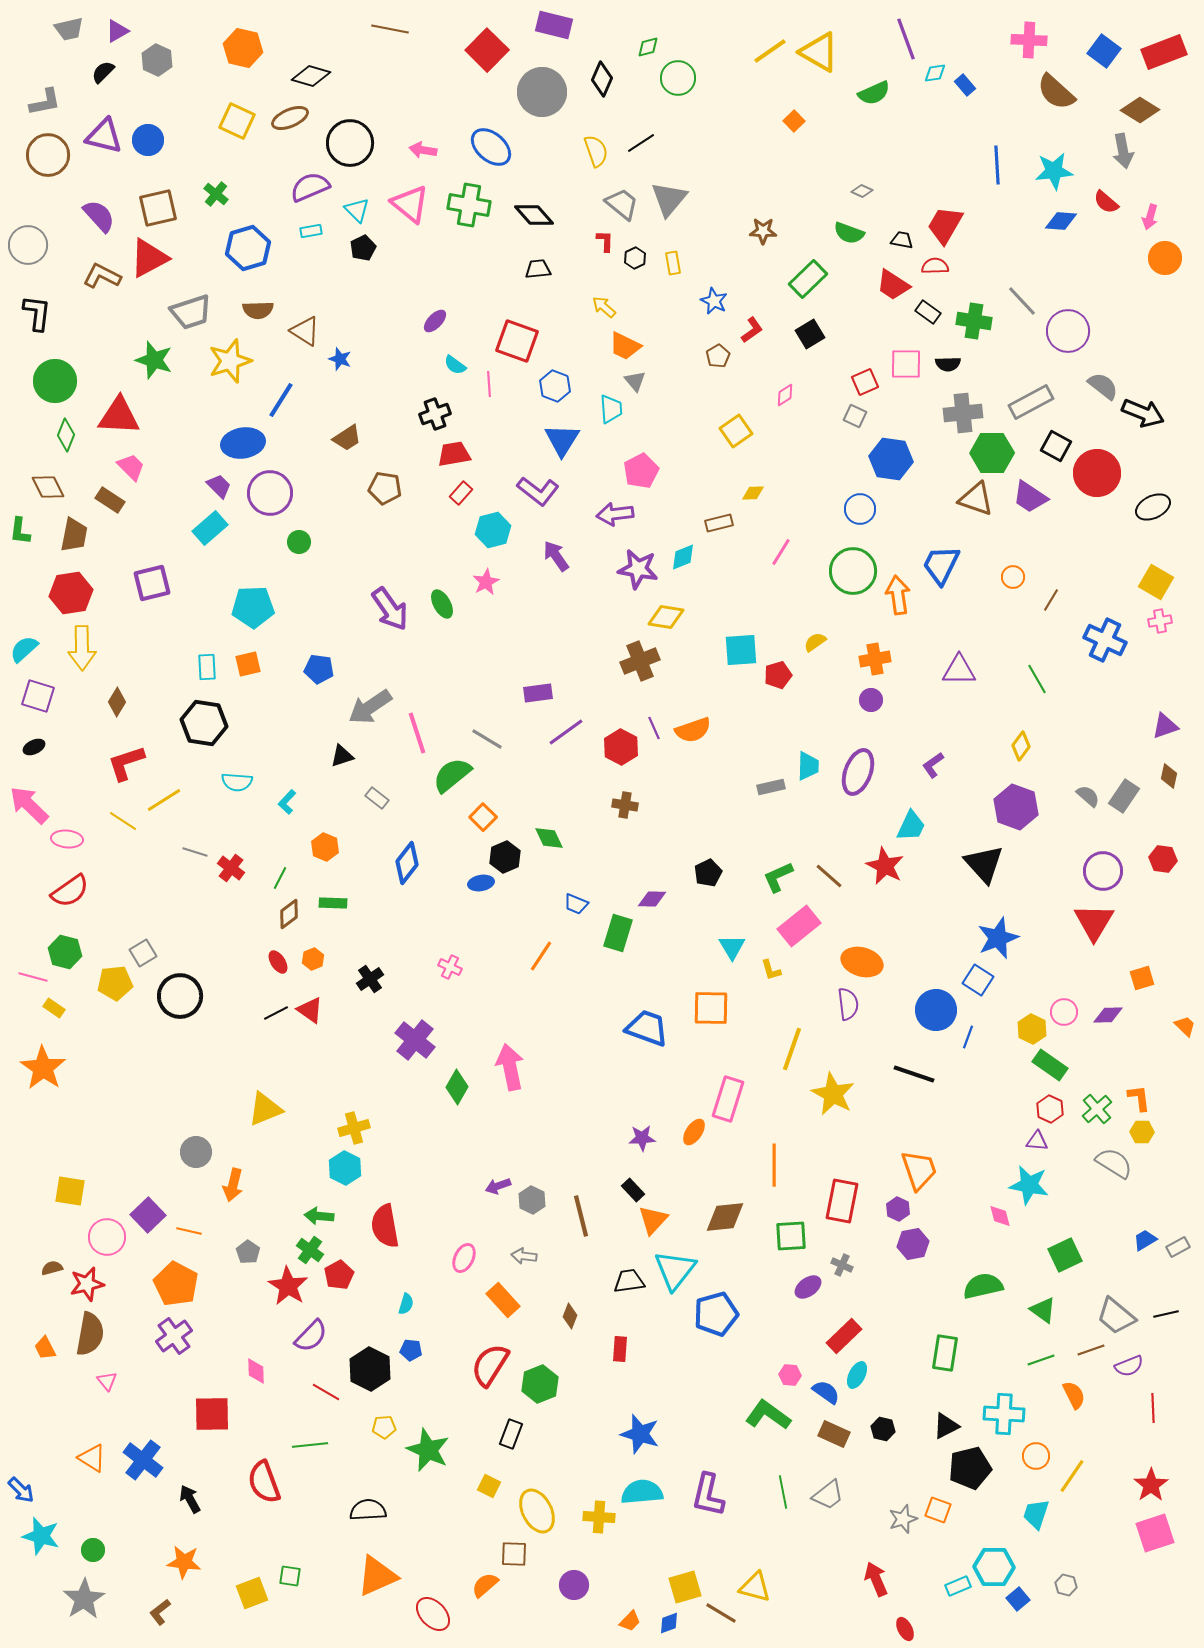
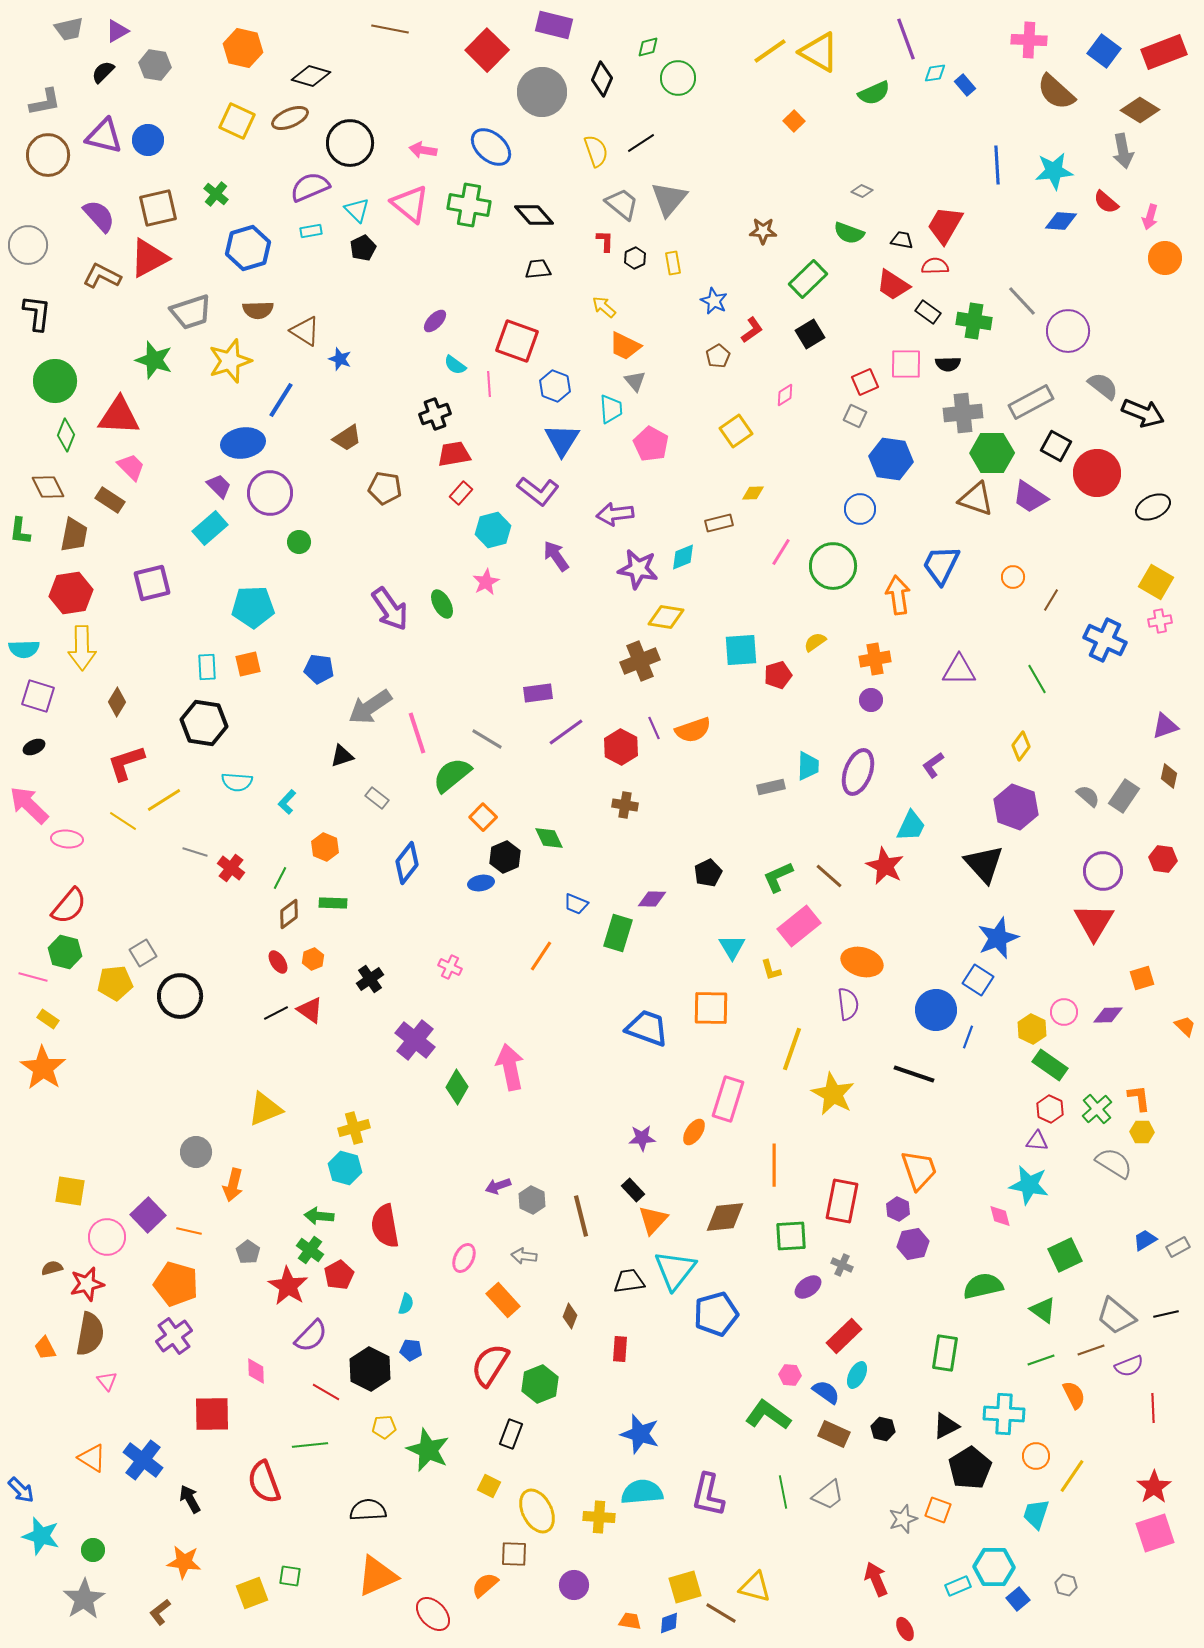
gray hexagon at (157, 60): moved 2 px left, 5 px down; rotated 16 degrees counterclockwise
pink pentagon at (641, 471): moved 10 px right, 27 px up; rotated 16 degrees counterclockwise
green circle at (853, 571): moved 20 px left, 5 px up
cyan semicircle at (24, 649): rotated 140 degrees counterclockwise
red semicircle at (70, 891): moved 1 px left, 15 px down; rotated 15 degrees counterclockwise
yellow rectangle at (54, 1008): moved 6 px left, 11 px down
cyan hexagon at (345, 1168): rotated 12 degrees counterclockwise
orange pentagon at (176, 1284): rotated 12 degrees counterclockwise
black pentagon at (970, 1468): rotated 18 degrees counterclockwise
red star at (1151, 1485): moved 3 px right, 2 px down
orange trapezoid at (630, 1621): rotated 125 degrees counterclockwise
